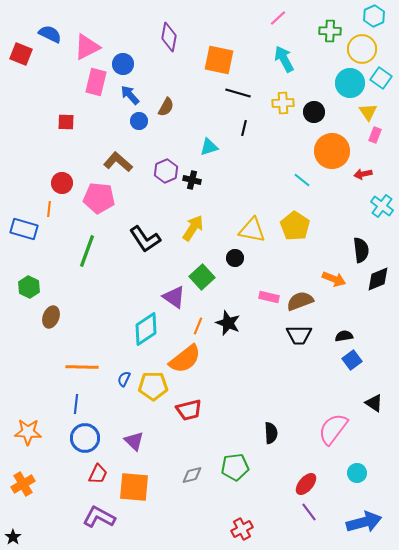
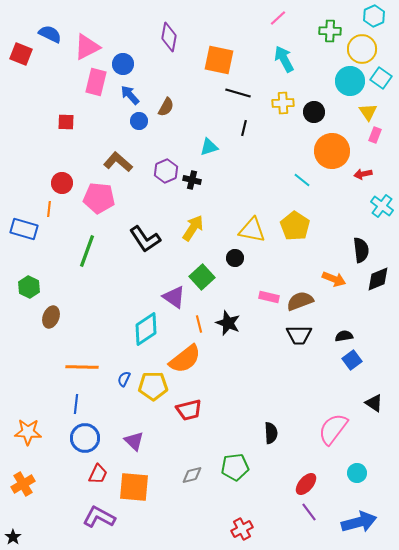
cyan circle at (350, 83): moved 2 px up
orange line at (198, 326): moved 1 px right, 2 px up; rotated 36 degrees counterclockwise
blue arrow at (364, 522): moved 5 px left
